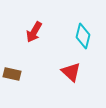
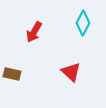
cyan diamond: moved 13 px up; rotated 15 degrees clockwise
